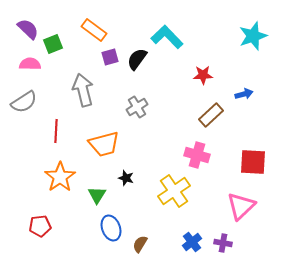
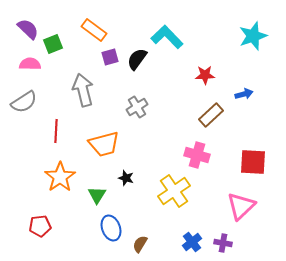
red star: moved 2 px right
